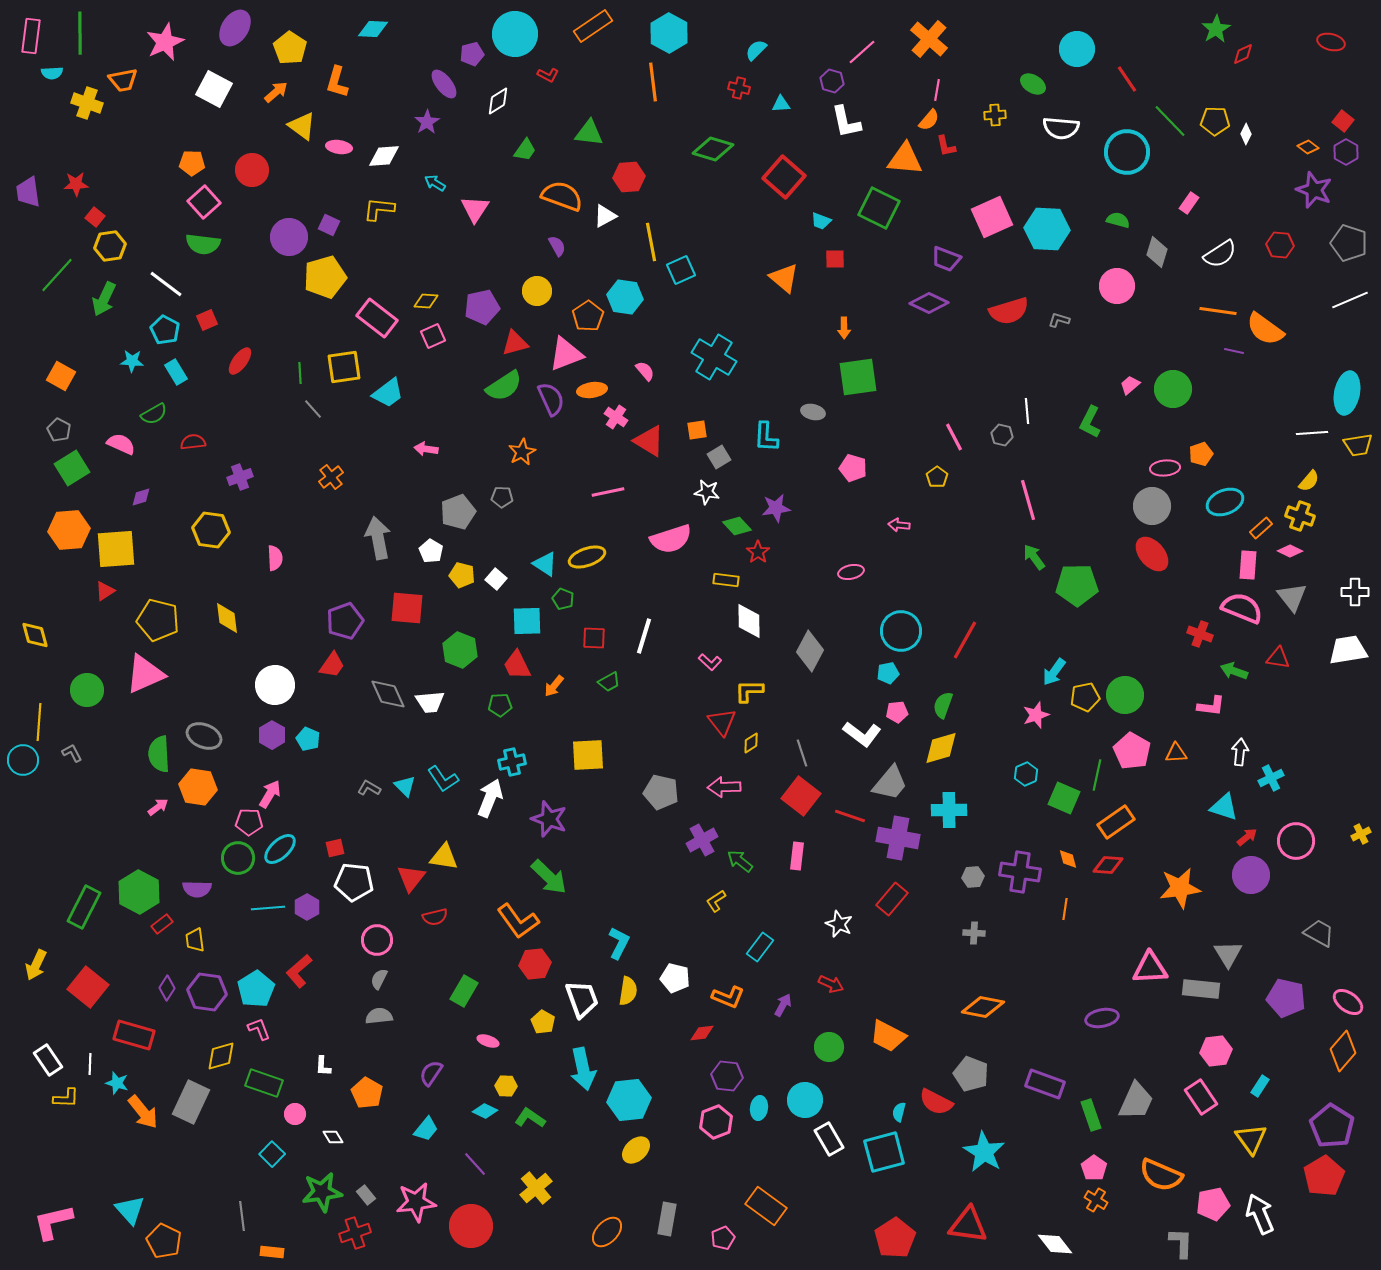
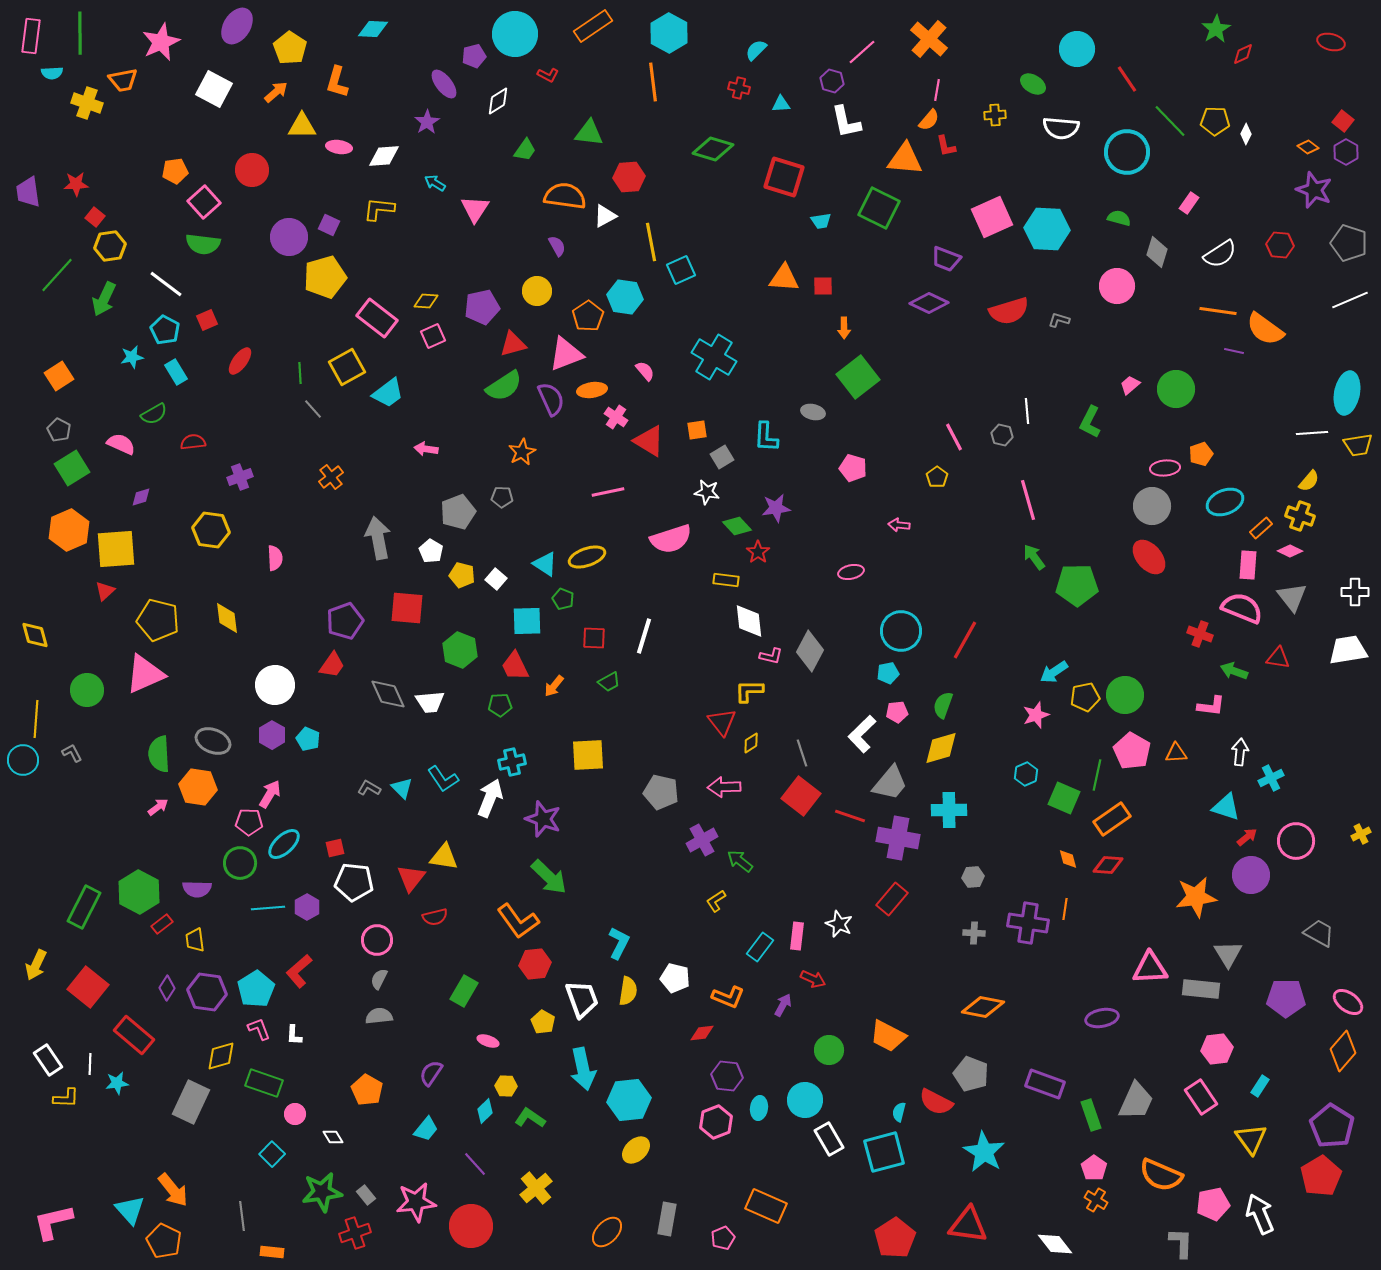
purple ellipse at (235, 28): moved 2 px right, 2 px up
pink star at (165, 42): moved 4 px left
purple pentagon at (472, 54): moved 2 px right, 2 px down
yellow triangle at (302, 126): rotated 36 degrees counterclockwise
orange pentagon at (192, 163): moved 17 px left, 8 px down; rotated 10 degrees counterclockwise
red square at (784, 177): rotated 24 degrees counterclockwise
orange semicircle at (562, 196): moved 3 px right; rotated 12 degrees counterclockwise
green semicircle at (1118, 220): moved 1 px right, 2 px up
cyan trapezoid at (821, 221): rotated 30 degrees counterclockwise
red square at (835, 259): moved 12 px left, 27 px down
orange triangle at (784, 278): rotated 36 degrees counterclockwise
red triangle at (515, 343): moved 2 px left, 1 px down
cyan star at (132, 361): moved 4 px up; rotated 15 degrees counterclockwise
yellow square at (344, 367): moved 3 px right; rotated 21 degrees counterclockwise
orange square at (61, 376): moved 2 px left; rotated 28 degrees clockwise
green square at (858, 377): rotated 30 degrees counterclockwise
green circle at (1173, 389): moved 3 px right
gray square at (719, 457): moved 3 px right
orange hexagon at (69, 530): rotated 18 degrees counterclockwise
red ellipse at (1152, 554): moved 3 px left, 3 px down
red triangle at (105, 591): rotated 10 degrees counterclockwise
white diamond at (749, 621): rotated 6 degrees counterclockwise
pink L-shape at (710, 662): moved 61 px right, 6 px up; rotated 30 degrees counterclockwise
red trapezoid at (517, 665): moved 2 px left, 1 px down
cyan arrow at (1054, 672): rotated 20 degrees clockwise
yellow line at (39, 722): moved 3 px left, 3 px up
white L-shape at (862, 734): rotated 99 degrees clockwise
gray ellipse at (204, 736): moved 9 px right, 5 px down
cyan triangle at (405, 786): moved 3 px left, 2 px down
cyan triangle at (1224, 807): moved 2 px right
purple star at (549, 819): moved 6 px left
orange rectangle at (1116, 822): moved 4 px left, 3 px up
cyan ellipse at (280, 849): moved 4 px right, 5 px up
pink rectangle at (797, 856): moved 80 px down
green circle at (238, 858): moved 2 px right, 5 px down
purple cross at (1020, 872): moved 8 px right, 51 px down
orange star at (1180, 888): moved 16 px right, 9 px down
red arrow at (831, 984): moved 18 px left, 5 px up
purple pentagon at (1286, 998): rotated 12 degrees counterclockwise
red rectangle at (134, 1035): rotated 24 degrees clockwise
green circle at (829, 1047): moved 3 px down
pink hexagon at (1216, 1051): moved 1 px right, 2 px up
white L-shape at (323, 1066): moved 29 px left, 31 px up
cyan star at (117, 1083): rotated 25 degrees counterclockwise
orange pentagon at (367, 1093): moved 3 px up
cyan diamond at (485, 1111): rotated 70 degrees counterclockwise
orange arrow at (143, 1112): moved 30 px right, 78 px down
red pentagon at (1324, 1176): moved 3 px left
orange rectangle at (766, 1206): rotated 12 degrees counterclockwise
